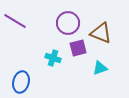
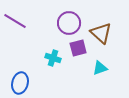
purple circle: moved 1 px right
brown triangle: rotated 20 degrees clockwise
blue ellipse: moved 1 px left, 1 px down
